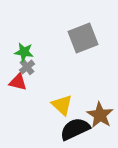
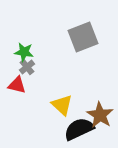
gray square: moved 1 px up
red triangle: moved 1 px left, 3 px down
black semicircle: moved 4 px right
